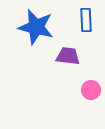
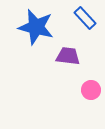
blue rectangle: moved 1 px left, 2 px up; rotated 40 degrees counterclockwise
